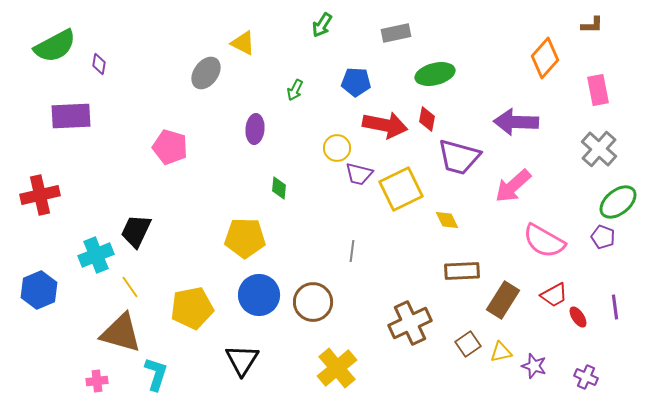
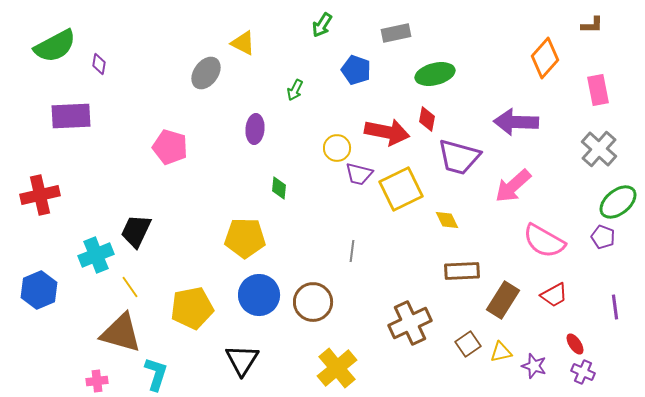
blue pentagon at (356, 82): moved 12 px up; rotated 16 degrees clockwise
red arrow at (385, 125): moved 2 px right, 7 px down
red ellipse at (578, 317): moved 3 px left, 27 px down
purple cross at (586, 377): moved 3 px left, 5 px up
